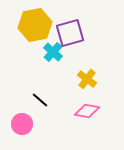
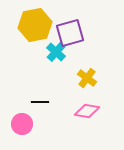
cyan cross: moved 3 px right
yellow cross: moved 1 px up
black line: moved 2 px down; rotated 42 degrees counterclockwise
